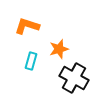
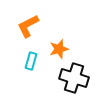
orange L-shape: moved 1 px right; rotated 45 degrees counterclockwise
black cross: rotated 12 degrees counterclockwise
